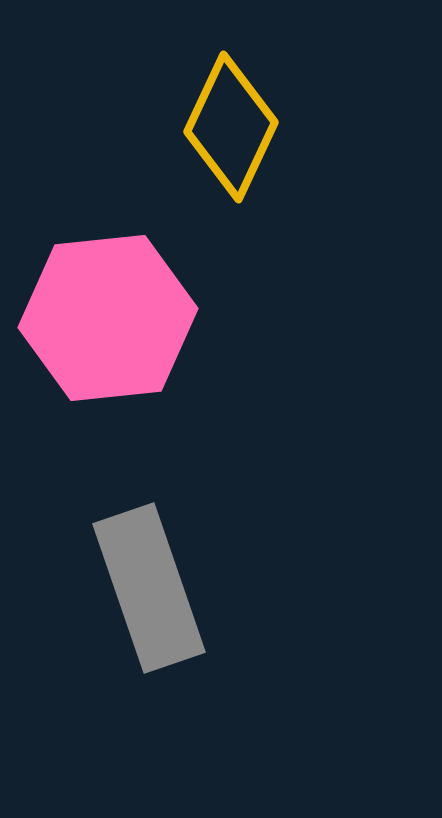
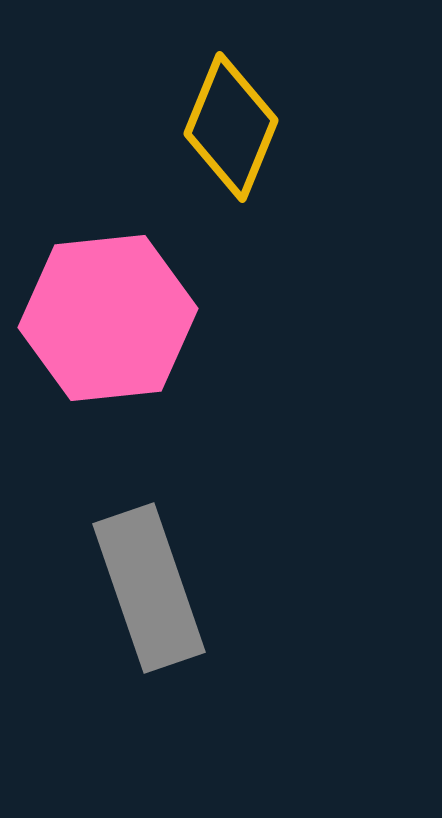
yellow diamond: rotated 3 degrees counterclockwise
